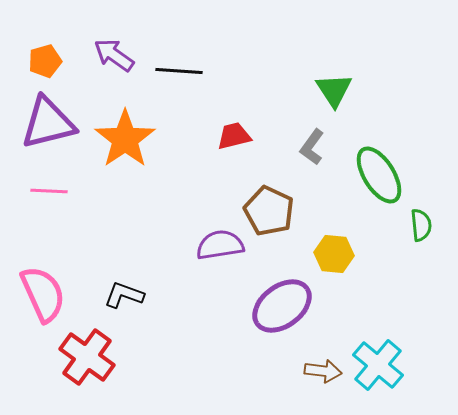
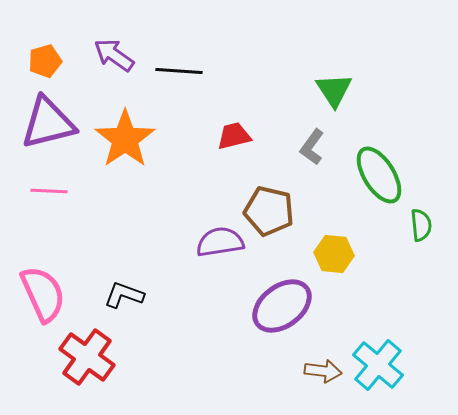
brown pentagon: rotated 12 degrees counterclockwise
purple semicircle: moved 3 px up
